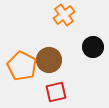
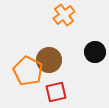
black circle: moved 2 px right, 5 px down
orange pentagon: moved 6 px right, 5 px down
